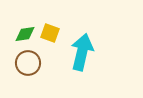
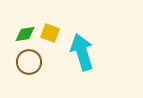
cyan arrow: rotated 30 degrees counterclockwise
brown circle: moved 1 px right, 1 px up
